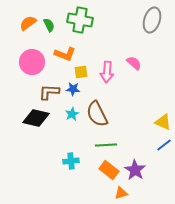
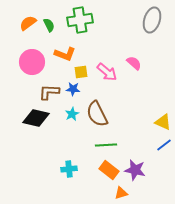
green cross: rotated 20 degrees counterclockwise
pink arrow: rotated 55 degrees counterclockwise
cyan cross: moved 2 px left, 8 px down
purple star: rotated 20 degrees counterclockwise
